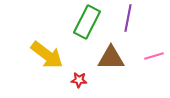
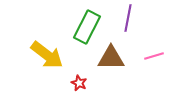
green rectangle: moved 5 px down
red star: moved 3 px down; rotated 21 degrees clockwise
